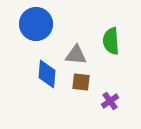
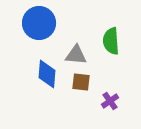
blue circle: moved 3 px right, 1 px up
